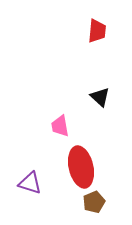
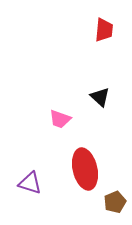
red trapezoid: moved 7 px right, 1 px up
pink trapezoid: moved 7 px up; rotated 60 degrees counterclockwise
red ellipse: moved 4 px right, 2 px down
brown pentagon: moved 21 px right
